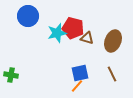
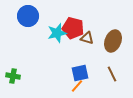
green cross: moved 2 px right, 1 px down
